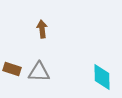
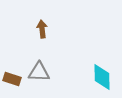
brown rectangle: moved 10 px down
